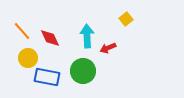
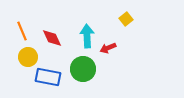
orange line: rotated 18 degrees clockwise
red diamond: moved 2 px right
yellow circle: moved 1 px up
green circle: moved 2 px up
blue rectangle: moved 1 px right
